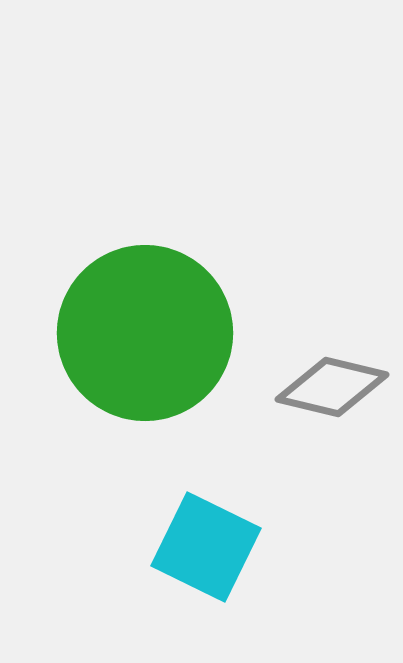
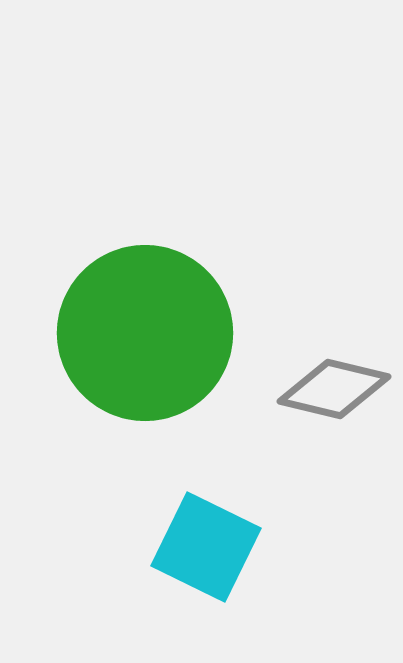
gray diamond: moved 2 px right, 2 px down
